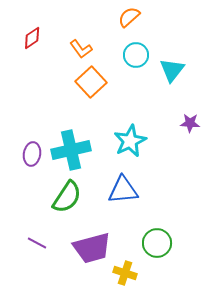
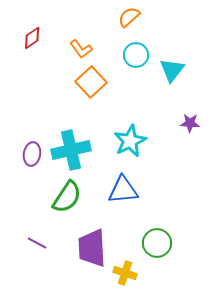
purple trapezoid: rotated 102 degrees clockwise
